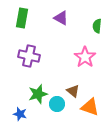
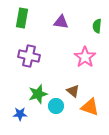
purple triangle: moved 4 px down; rotated 21 degrees counterclockwise
cyan circle: moved 1 px left, 2 px down
blue star: rotated 16 degrees counterclockwise
